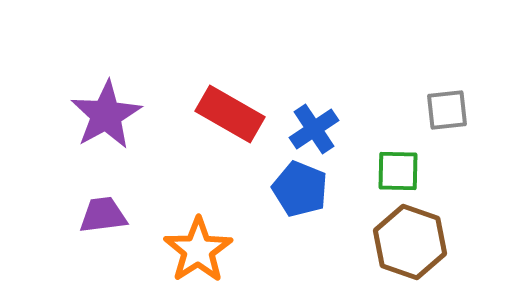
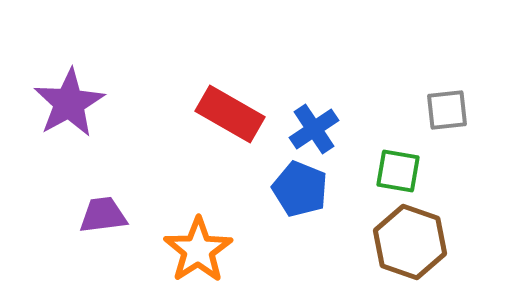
purple star: moved 37 px left, 12 px up
green square: rotated 9 degrees clockwise
